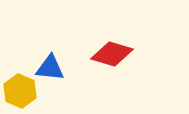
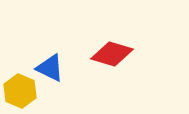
blue triangle: rotated 20 degrees clockwise
